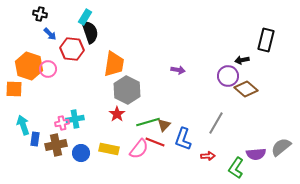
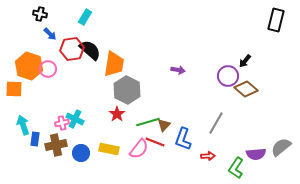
black semicircle: moved 18 px down; rotated 30 degrees counterclockwise
black rectangle: moved 10 px right, 20 px up
red hexagon: rotated 15 degrees counterclockwise
black arrow: moved 3 px right, 1 px down; rotated 40 degrees counterclockwise
cyan cross: rotated 36 degrees clockwise
